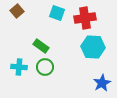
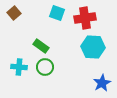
brown square: moved 3 px left, 2 px down
